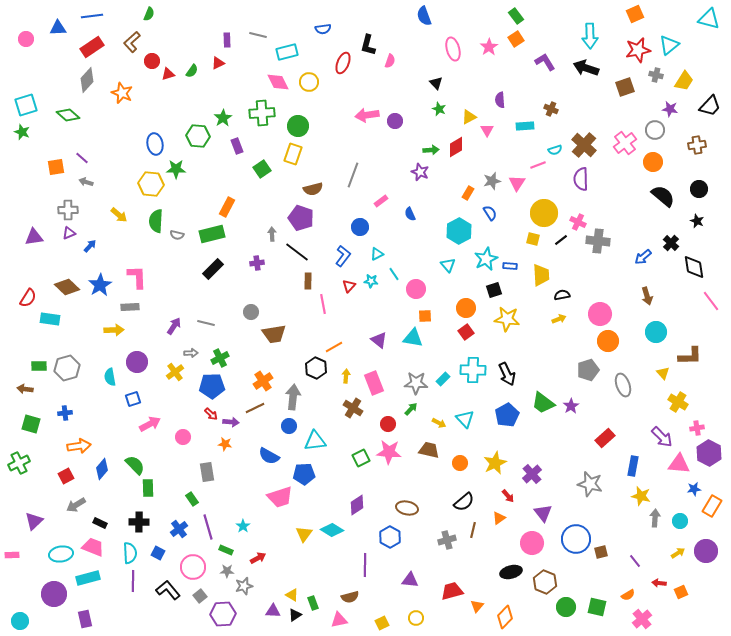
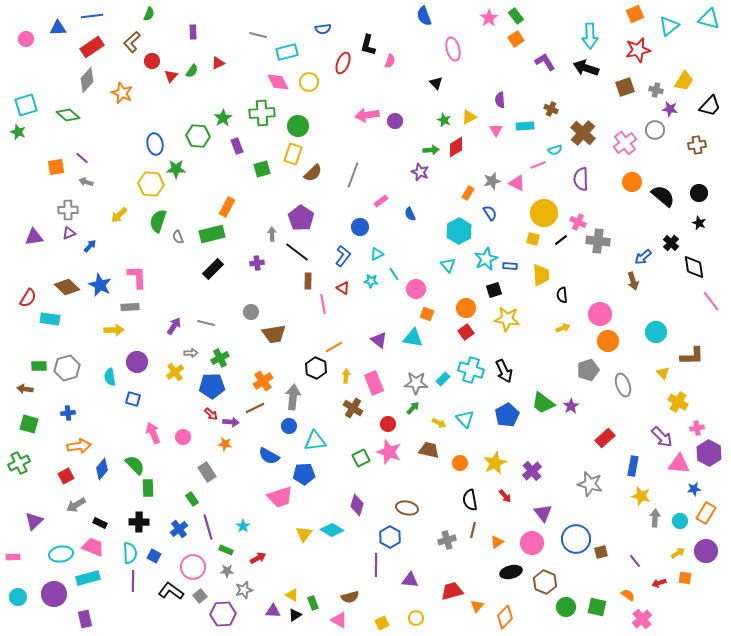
purple rectangle at (227, 40): moved 34 px left, 8 px up
cyan triangle at (669, 45): moved 19 px up
pink star at (489, 47): moved 29 px up
red triangle at (168, 74): moved 3 px right, 2 px down; rotated 32 degrees counterclockwise
gray cross at (656, 75): moved 15 px down
green star at (439, 109): moved 5 px right, 11 px down
pink triangle at (487, 130): moved 9 px right
green star at (22, 132): moved 4 px left
brown cross at (584, 145): moved 1 px left, 12 px up
orange circle at (653, 162): moved 21 px left, 20 px down
green square at (262, 169): rotated 18 degrees clockwise
pink triangle at (517, 183): rotated 36 degrees counterclockwise
brown semicircle at (313, 189): moved 16 px up; rotated 30 degrees counterclockwise
black circle at (699, 189): moved 4 px down
yellow arrow at (119, 215): rotated 96 degrees clockwise
purple pentagon at (301, 218): rotated 15 degrees clockwise
green semicircle at (156, 221): moved 2 px right; rotated 15 degrees clockwise
black star at (697, 221): moved 2 px right, 2 px down
gray semicircle at (177, 235): moved 1 px right, 2 px down; rotated 56 degrees clockwise
blue star at (100, 285): rotated 15 degrees counterclockwise
red triangle at (349, 286): moved 6 px left, 2 px down; rotated 40 degrees counterclockwise
black semicircle at (562, 295): rotated 84 degrees counterclockwise
brown arrow at (647, 296): moved 14 px left, 15 px up
orange square at (425, 316): moved 2 px right, 2 px up; rotated 24 degrees clockwise
yellow arrow at (559, 319): moved 4 px right, 9 px down
brown L-shape at (690, 356): moved 2 px right
cyan cross at (473, 370): moved 2 px left; rotated 15 degrees clockwise
black arrow at (507, 374): moved 3 px left, 3 px up
blue square at (133, 399): rotated 35 degrees clockwise
green arrow at (411, 409): moved 2 px right, 1 px up
blue cross at (65, 413): moved 3 px right
green square at (31, 424): moved 2 px left
pink arrow at (150, 424): moved 3 px right, 9 px down; rotated 85 degrees counterclockwise
pink star at (389, 452): rotated 15 degrees clockwise
gray rectangle at (207, 472): rotated 24 degrees counterclockwise
purple cross at (532, 474): moved 3 px up
red arrow at (508, 496): moved 3 px left
black semicircle at (464, 502): moved 6 px right, 2 px up; rotated 120 degrees clockwise
purple diamond at (357, 505): rotated 40 degrees counterclockwise
orange rectangle at (712, 506): moved 6 px left, 7 px down
orange triangle at (499, 518): moved 2 px left, 24 px down
blue square at (158, 553): moved 4 px left, 3 px down
pink rectangle at (12, 555): moved 1 px right, 2 px down
purple line at (365, 565): moved 11 px right
red arrow at (659, 583): rotated 24 degrees counterclockwise
gray star at (244, 586): moved 4 px down
black L-shape at (168, 590): moved 3 px right, 1 px down; rotated 15 degrees counterclockwise
orange square at (681, 592): moved 4 px right, 14 px up; rotated 32 degrees clockwise
orange semicircle at (628, 595): rotated 112 degrees counterclockwise
pink triangle at (339, 620): rotated 42 degrees clockwise
cyan circle at (20, 621): moved 2 px left, 24 px up
